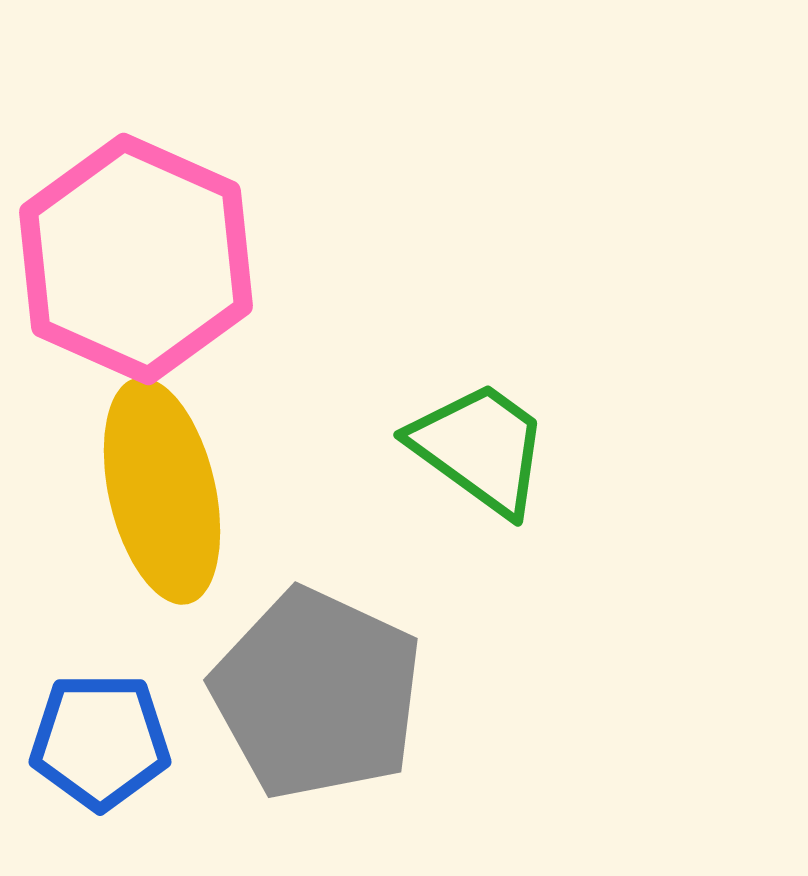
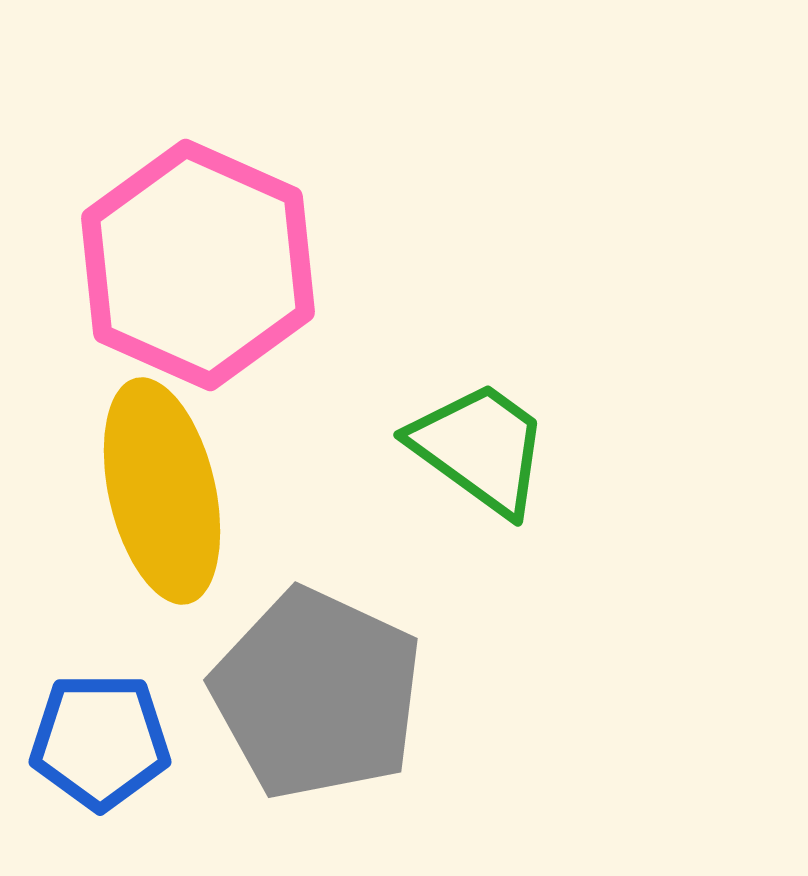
pink hexagon: moved 62 px right, 6 px down
